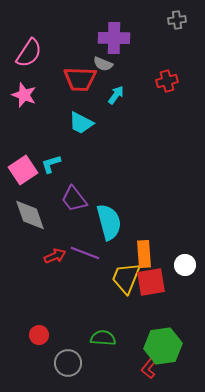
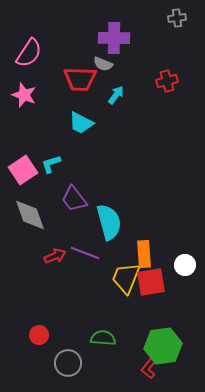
gray cross: moved 2 px up
